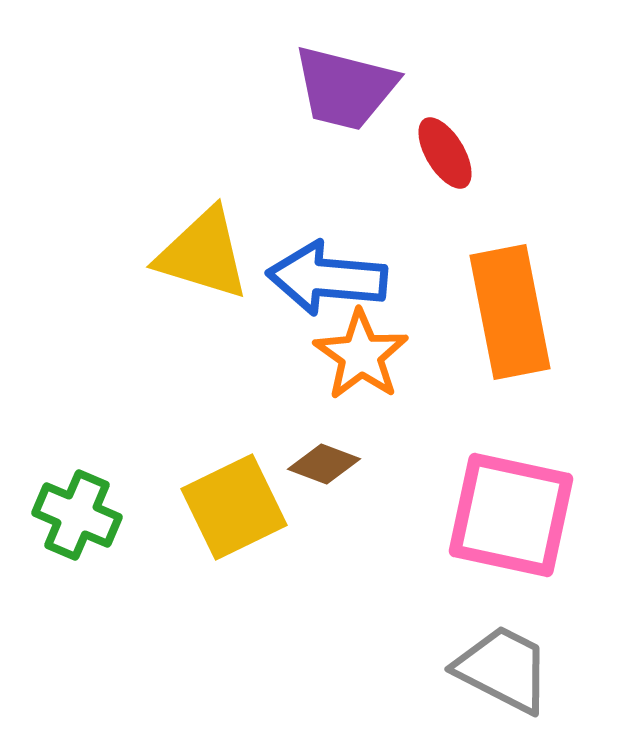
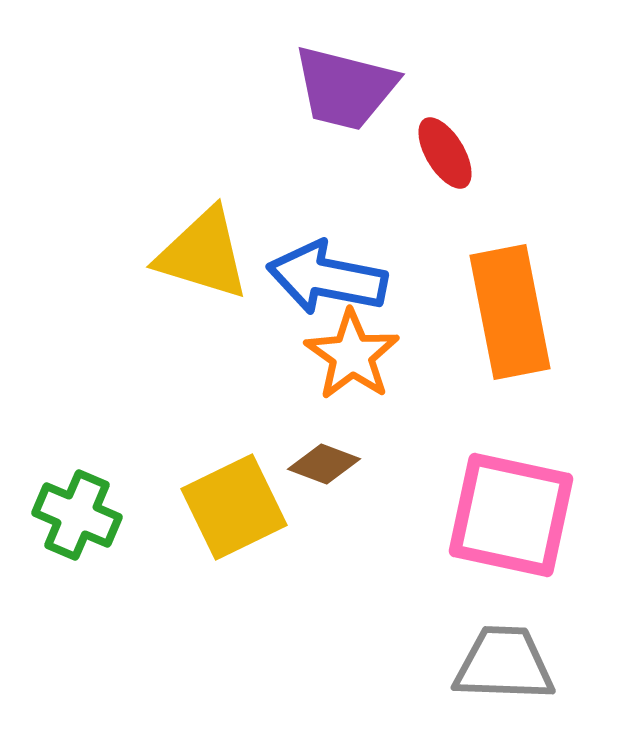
blue arrow: rotated 6 degrees clockwise
orange star: moved 9 px left
gray trapezoid: moved 1 px right, 5 px up; rotated 25 degrees counterclockwise
